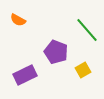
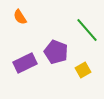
orange semicircle: moved 2 px right, 3 px up; rotated 28 degrees clockwise
purple rectangle: moved 12 px up
